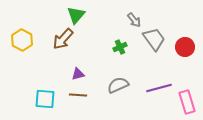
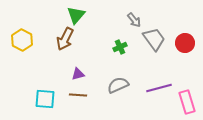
brown arrow: moved 2 px right; rotated 15 degrees counterclockwise
red circle: moved 4 px up
